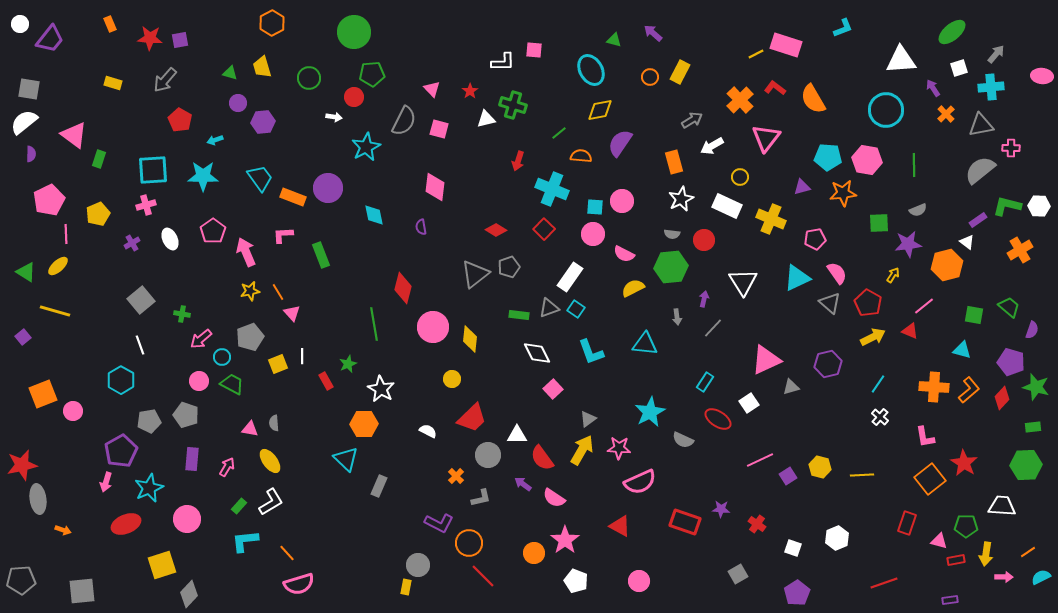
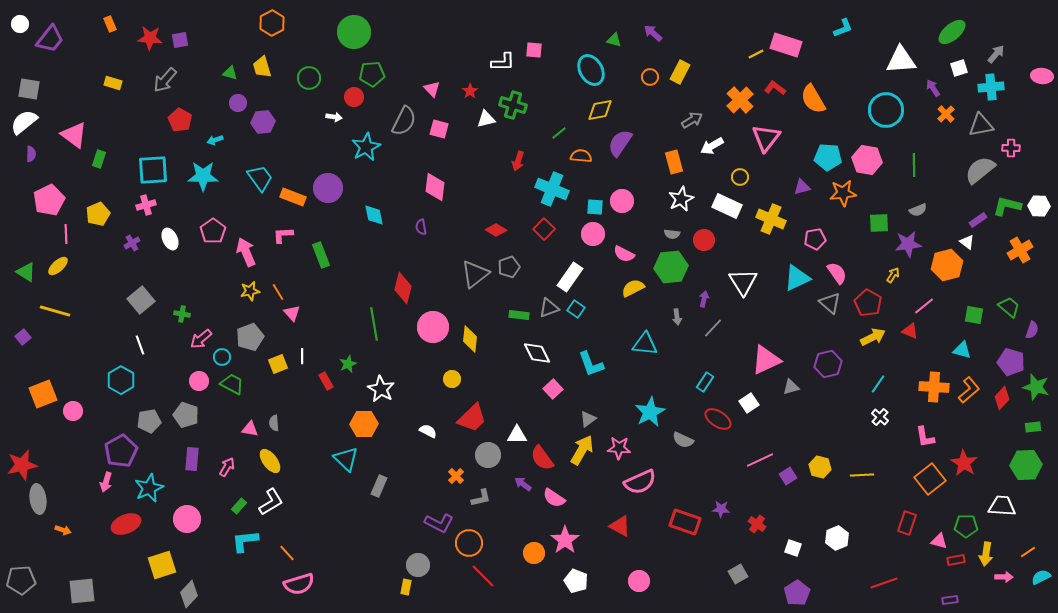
cyan L-shape at (591, 352): moved 12 px down
